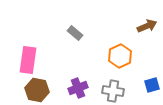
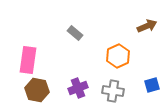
orange hexagon: moved 2 px left
